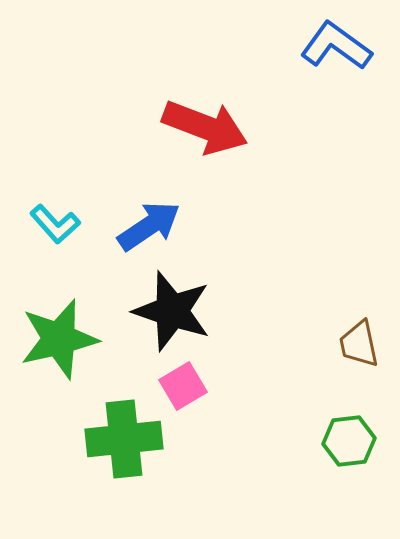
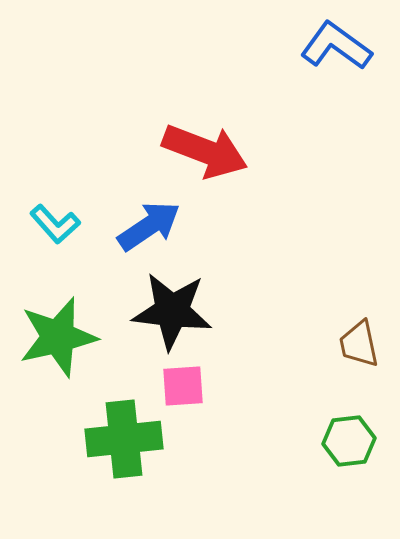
red arrow: moved 24 px down
black star: rotated 12 degrees counterclockwise
green star: moved 1 px left, 2 px up
pink square: rotated 27 degrees clockwise
